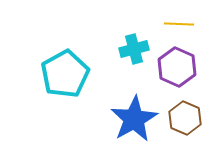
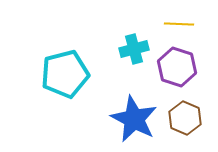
purple hexagon: rotated 6 degrees counterclockwise
cyan pentagon: rotated 15 degrees clockwise
blue star: rotated 15 degrees counterclockwise
